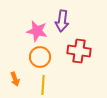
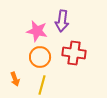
red cross: moved 5 px left, 2 px down
yellow line: moved 1 px left; rotated 12 degrees clockwise
